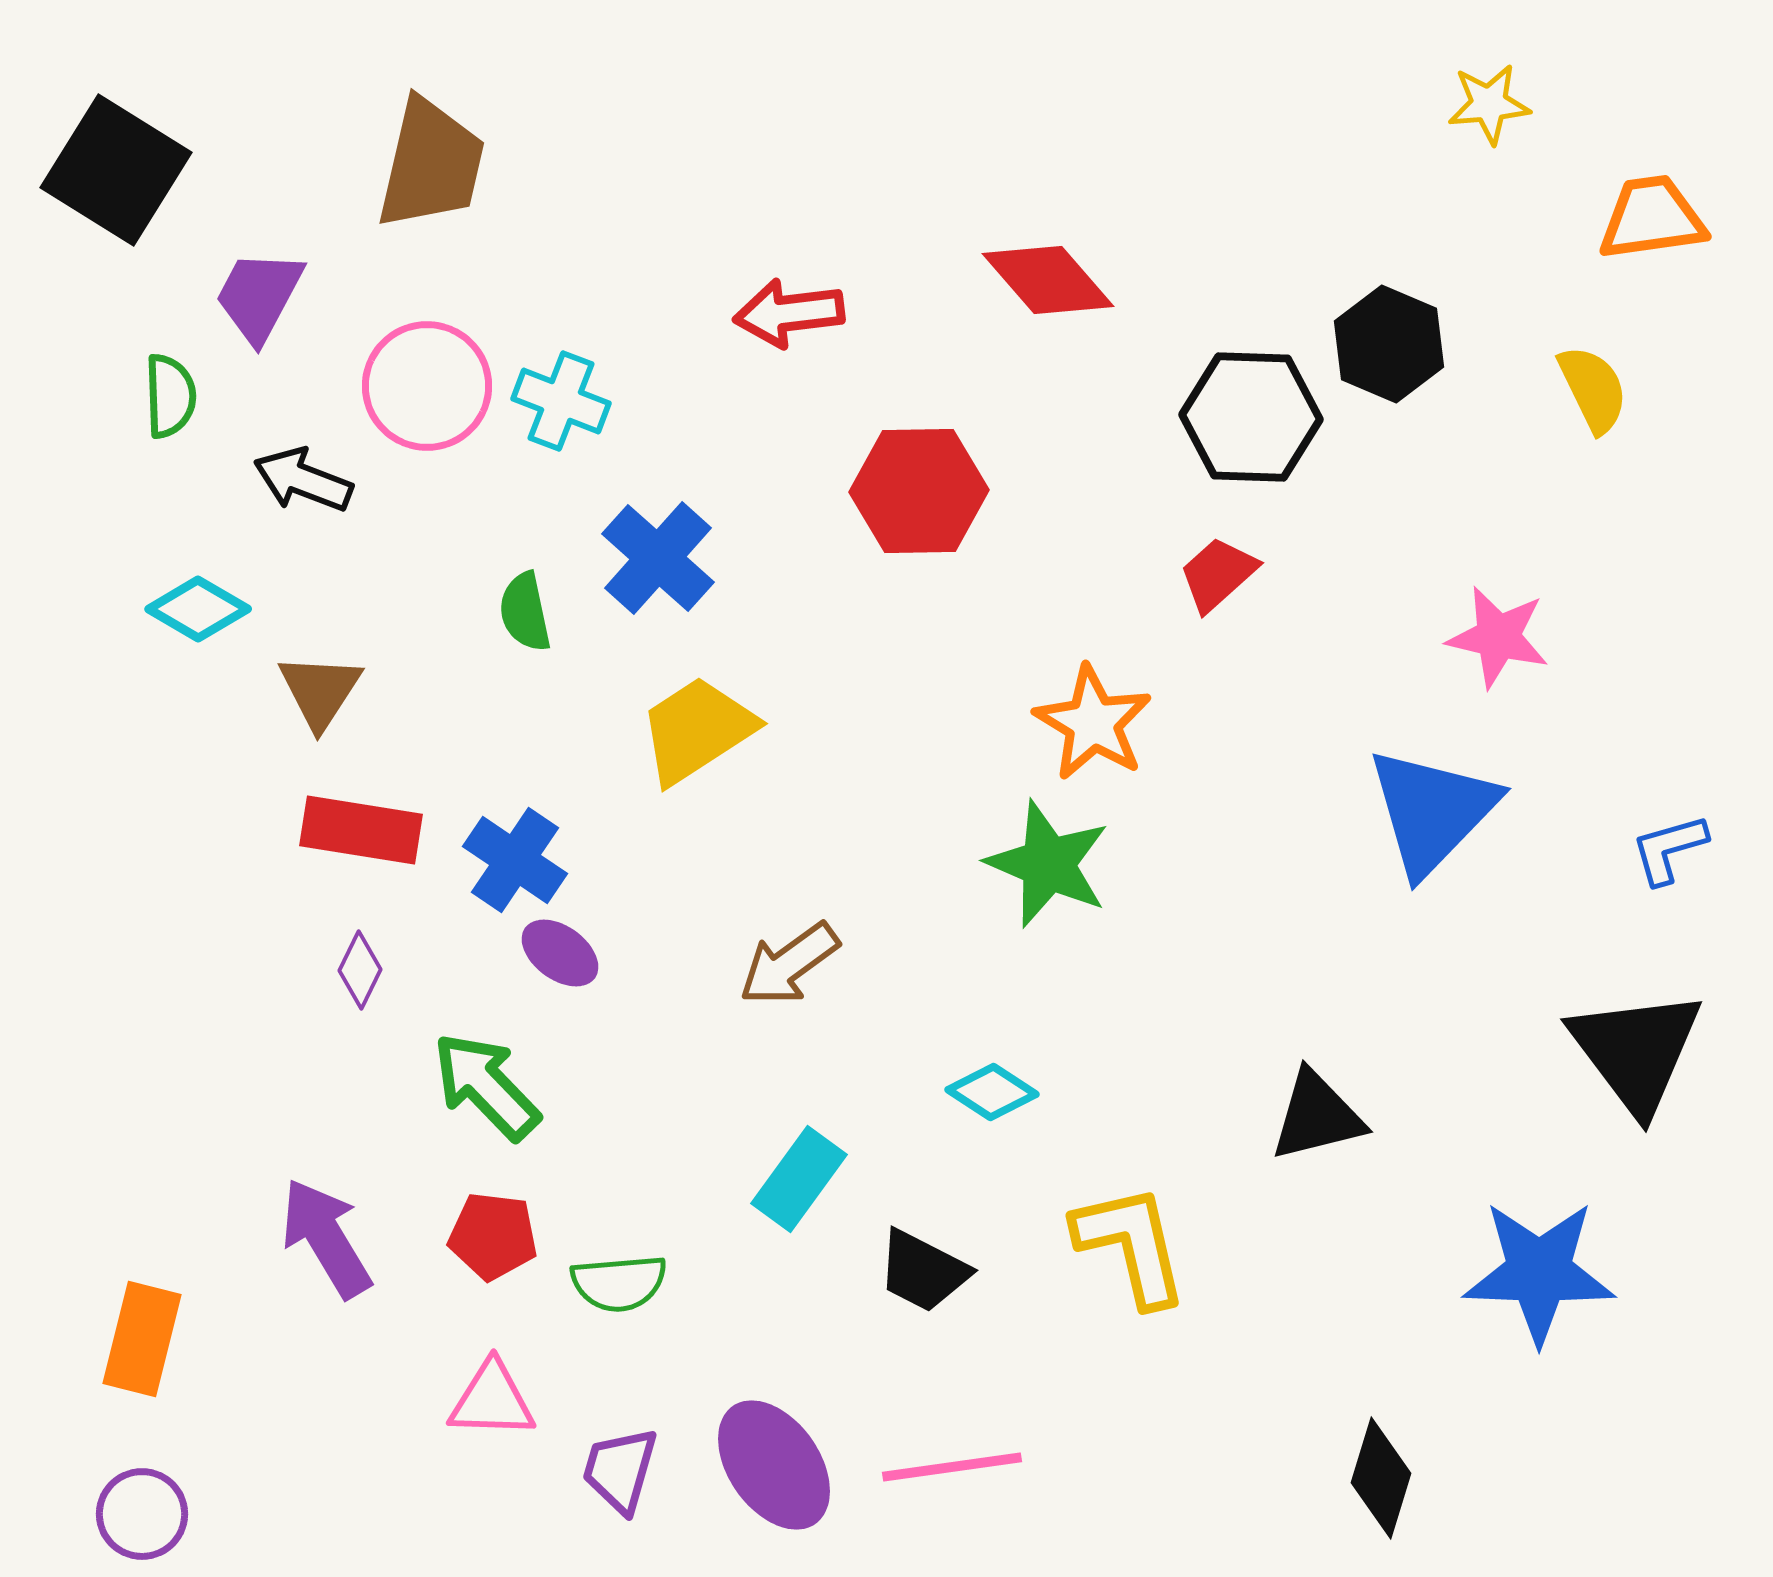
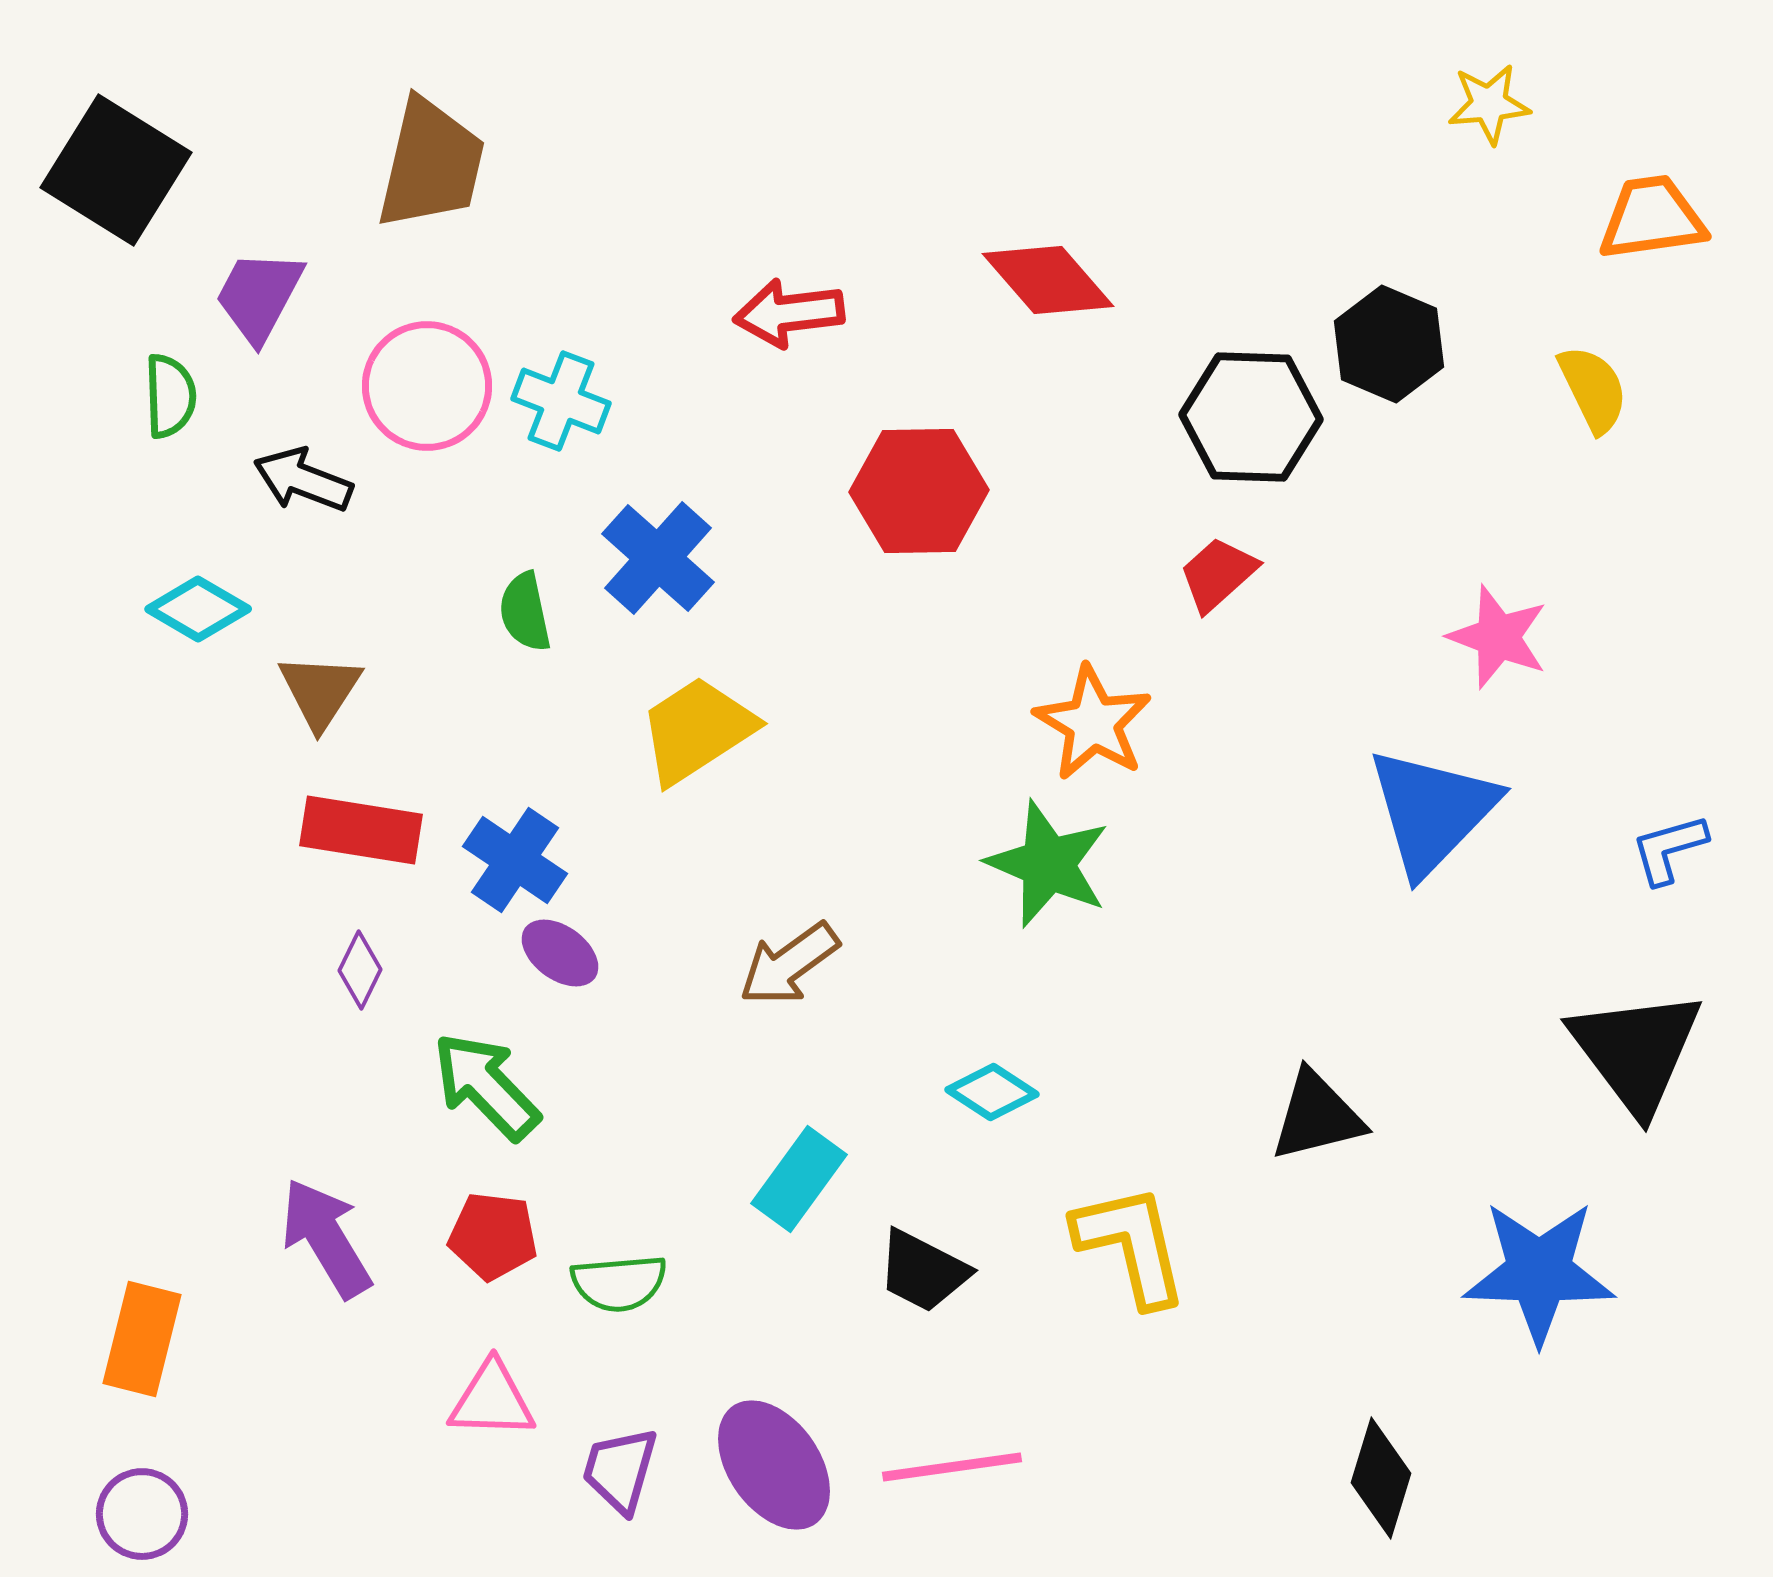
pink star at (1498, 637): rotated 8 degrees clockwise
